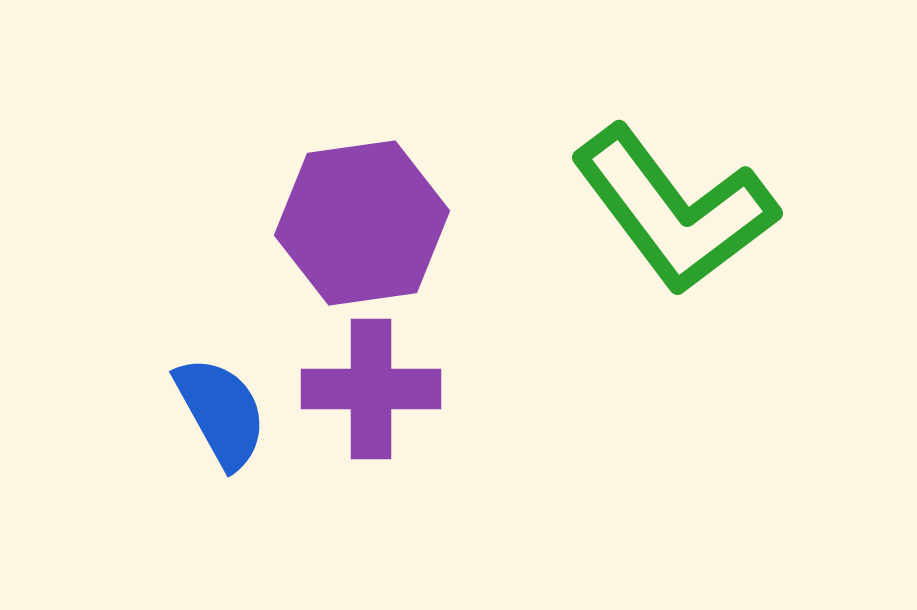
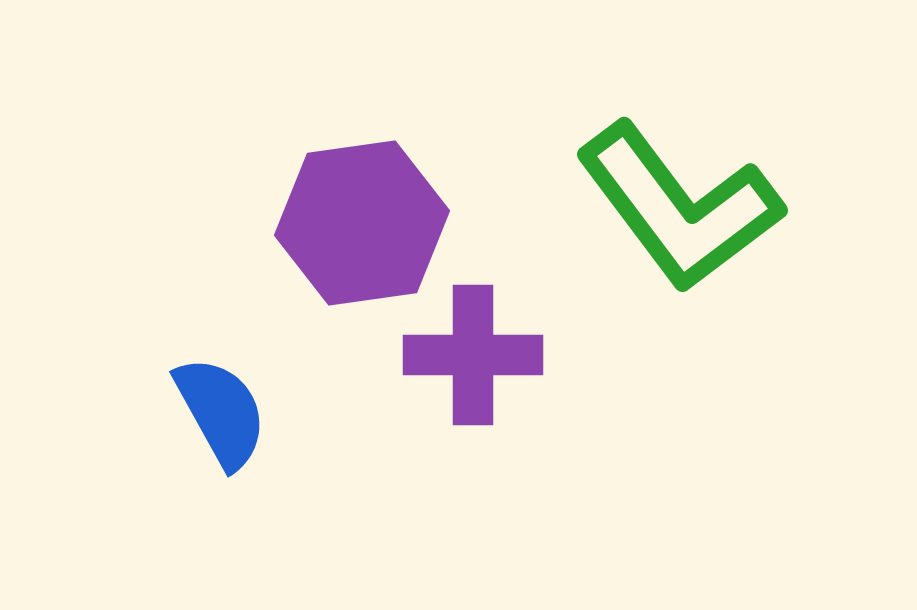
green L-shape: moved 5 px right, 3 px up
purple cross: moved 102 px right, 34 px up
